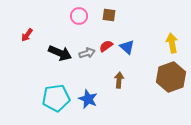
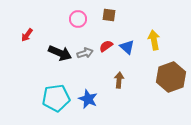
pink circle: moved 1 px left, 3 px down
yellow arrow: moved 18 px left, 3 px up
gray arrow: moved 2 px left
